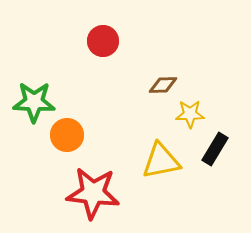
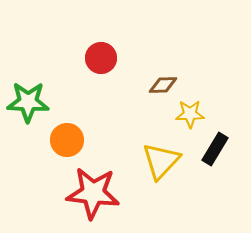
red circle: moved 2 px left, 17 px down
green star: moved 6 px left
orange circle: moved 5 px down
yellow triangle: rotated 36 degrees counterclockwise
